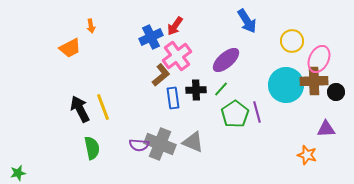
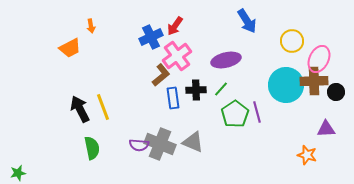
purple ellipse: rotated 28 degrees clockwise
